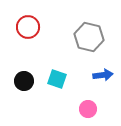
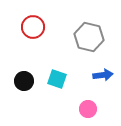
red circle: moved 5 px right
